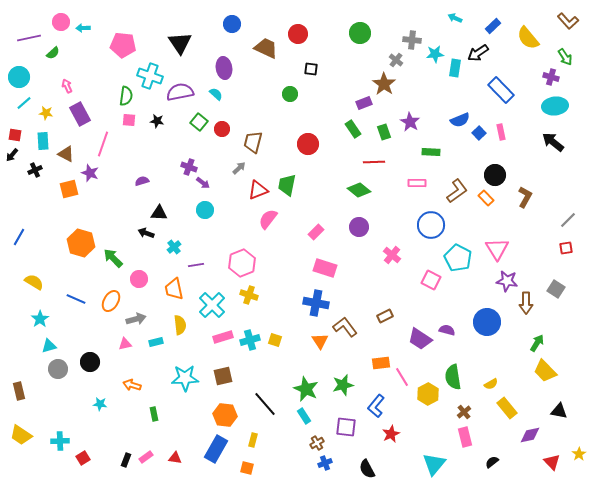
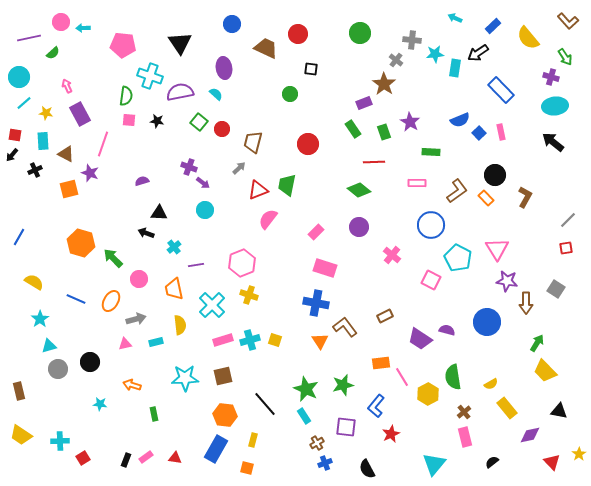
pink rectangle at (223, 337): moved 3 px down
